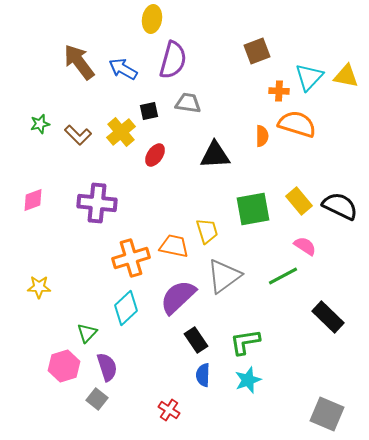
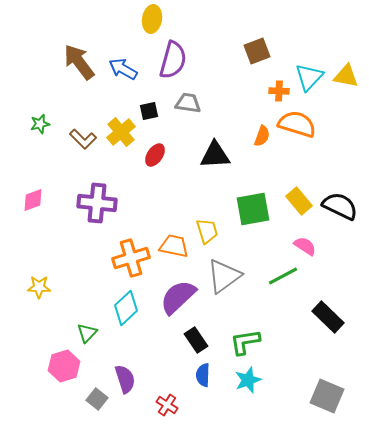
brown L-shape at (78, 135): moved 5 px right, 4 px down
orange semicircle at (262, 136): rotated 20 degrees clockwise
purple semicircle at (107, 367): moved 18 px right, 12 px down
red cross at (169, 410): moved 2 px left, 5 px up
gray square at (327, 414): moved 18 px up
